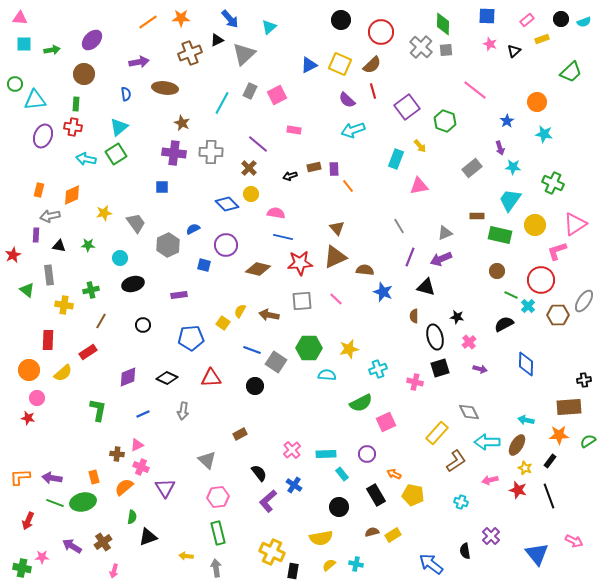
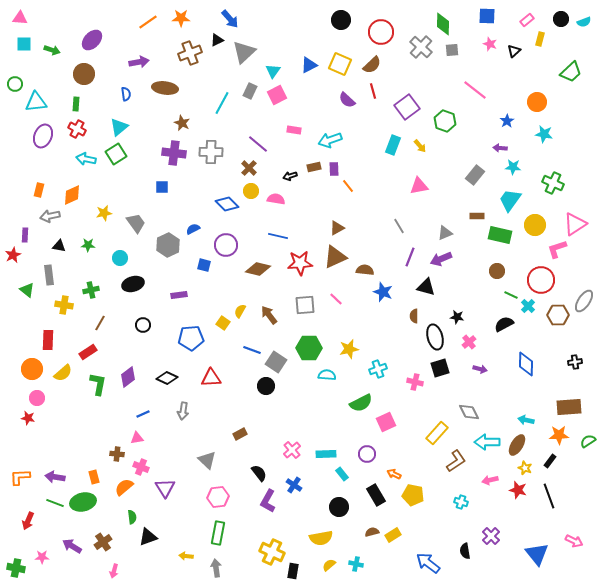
cyan triangle at (269, 27): moved 4 px right, 44 px down; rotated 14 degrees counterclockwise
yellow rectangle at (542, 39): moved 2 px left; rotated 56 degrees counterclockwise
green arrow at (52, 50): rotated 28 degrees clockwise
gray square at (446, 50): moved 6 px right
gray triangle at (244, 54): moved 2 px up
cyan triangle at (35, 100): moved 1 px right, 2 px down
red cross at (73, 127): moved 4 px right, 2 px down; rotated 18 degrees clockwise
cyan arrow at (353, 130): moved 23 px left, 10 px down
purple arrow at (500, 148): rotated 112 degrees clockwise
cyan rectangle at (396, 159): moved 3 px left, 14 px up
gray rectangle at (472, 168): moved 3 px right, 7 px down; rotated 12 degrees counterclockwise
yellow circle at (251, 194): moved 3 px up
pink semicircle at (276, 213): moved 14 px up
brown triangle at (337, 228): rotated 42 degrees clockwise
purple rectangle at (36, 235): moved 11 px left
blue line at (283, 237): moved 5 px left, 1 px up
pink L-shape at (557, 251): moved 2 px up
gray square at (302, 301): moved 3 px right, 4 px down
brown arrow at (269, 315): rotated 42 degrees clockwise
brown line at (101, 321): moved 1 px left, 2 px down
orange circle at (29, 370): moved 3 px right, 1 px up
purple diamond at (128, 377): rotated 15 degrees counterclockwise
black cross at (584, 380): moved 9 px left, 18 px up
black circle at (255, 386): moved 11 px right
green L-shape at (98, 410): moved 26 px up
pink triangle at (137, 445): moved 7 px up; rotated 16 degrees clockwise
purple arrow at (52, 478): moved 3 px right, 1 px up
purple L-shape at (268, 501): rotated 20 degrees counterclockwise
green semicircle at (132, 517): rotated 16 degrees counterclockwise
green rectangle at (218, 533): rotated 25 degrees clockwise
blue arrow at (431, 564): moved 3 px left, 1 px up
green cross at (22, 568): moved 6 px left
